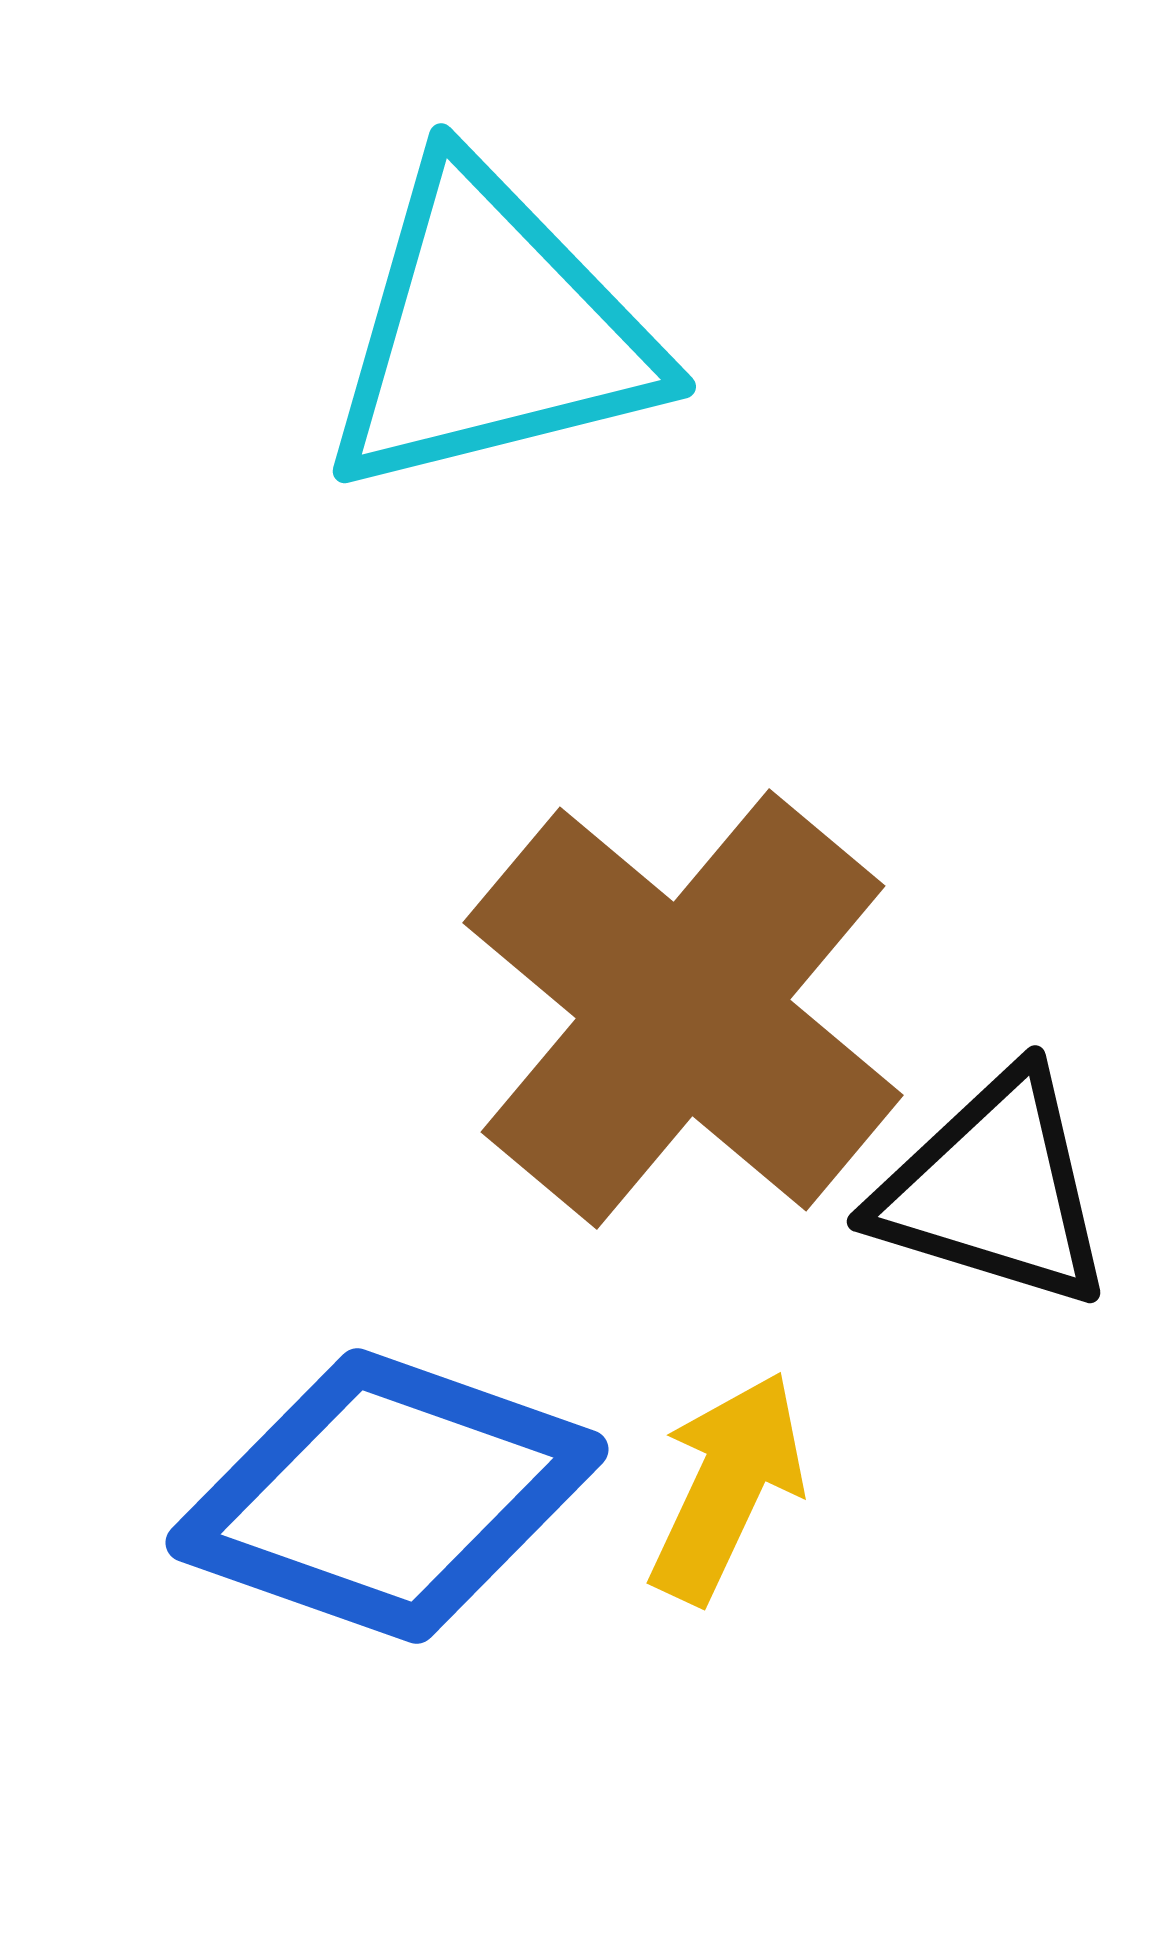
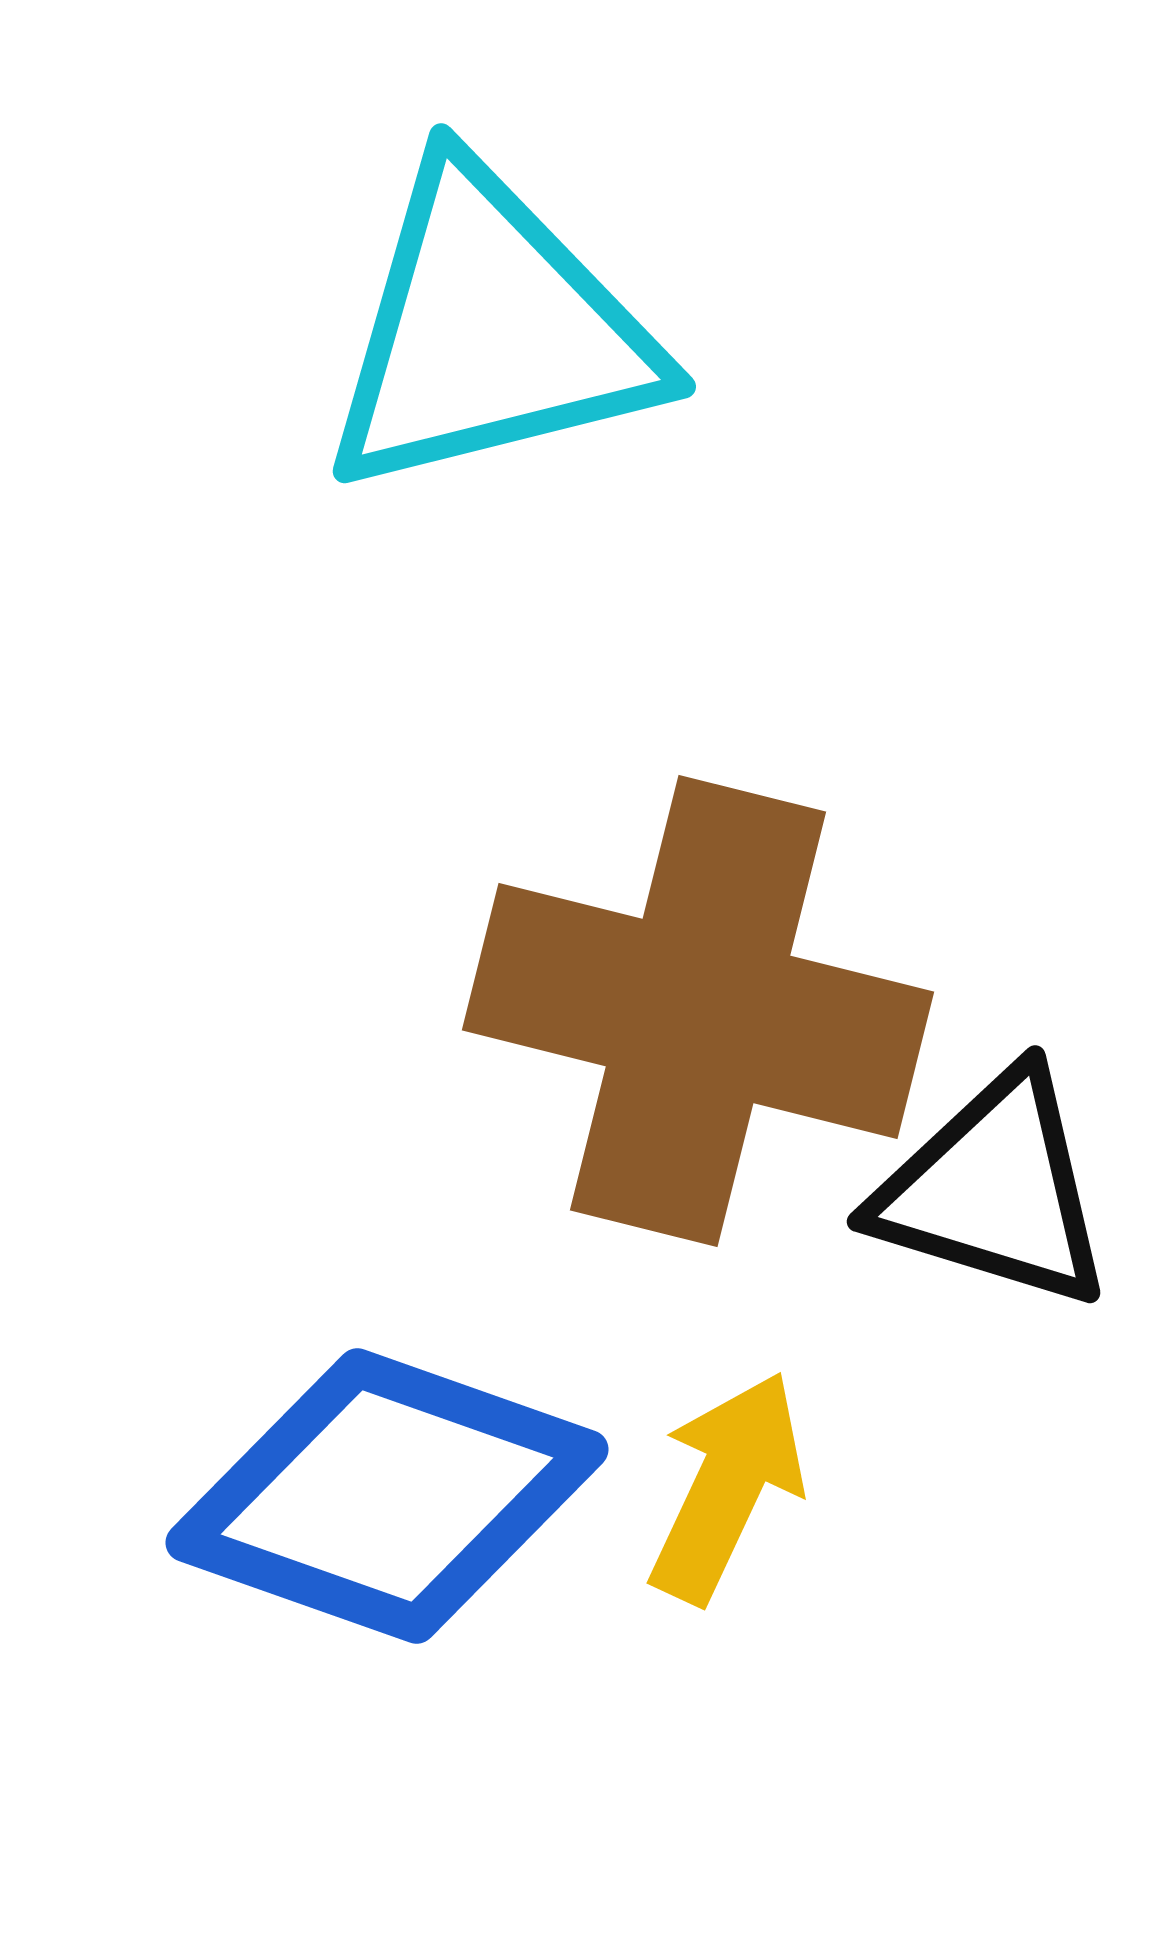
brown cross: moved 15 px right, 2 px down; rotated 26 degrees counterclockwise
